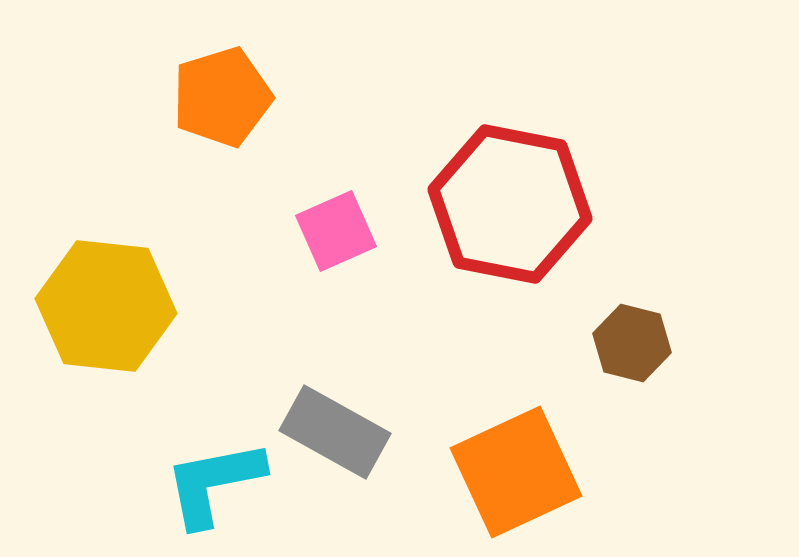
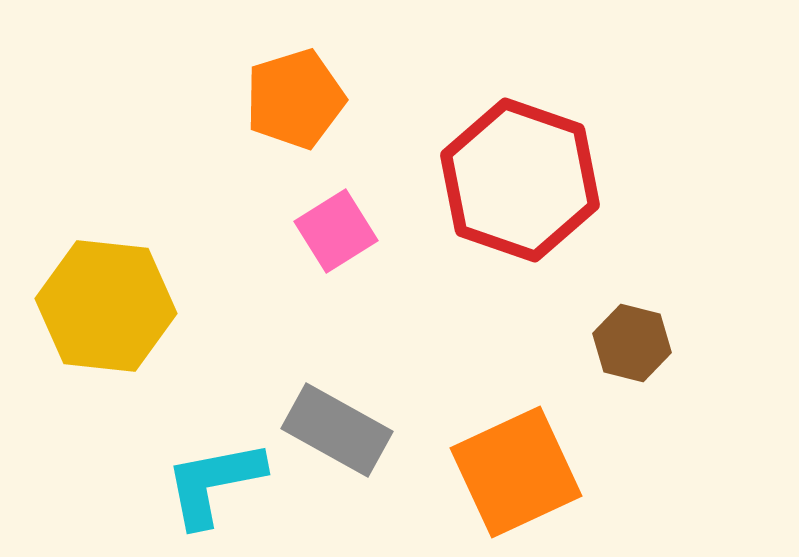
orange pentagon: moved 73 px right, 2 px down
red hexagon: moved 10 px right, 24 px up; rotated 8 degrees clockwise
pink square: rotated 8 degrees counterclockwise
gray rectangle: moved 2 px right, 2 px up
